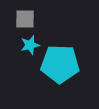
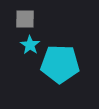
cyan star: rotated 24 degrees counterclockwise
